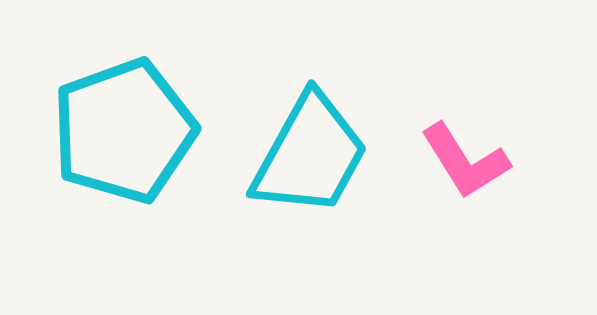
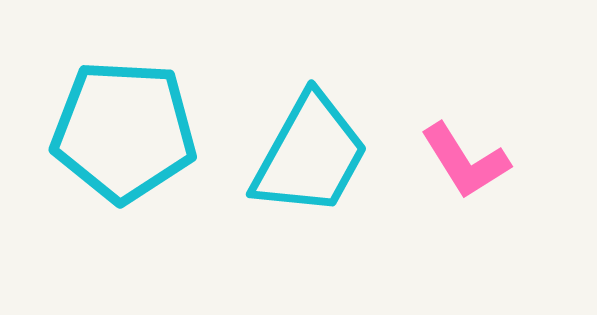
cyan pentagon: rotated 23 degrees clockwise
